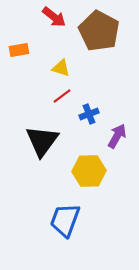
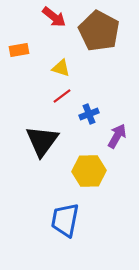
blue trapezoid: rotated 9 degrees counterclockwise
